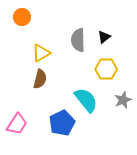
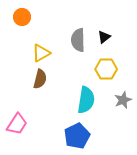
cyan semicircle: rotated 48 degrees clockwise
blue pentagon: moved 15 px right, 13 px down
